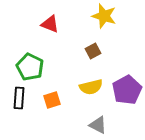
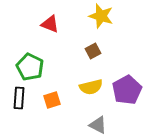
yellow star: moved 3 px left
